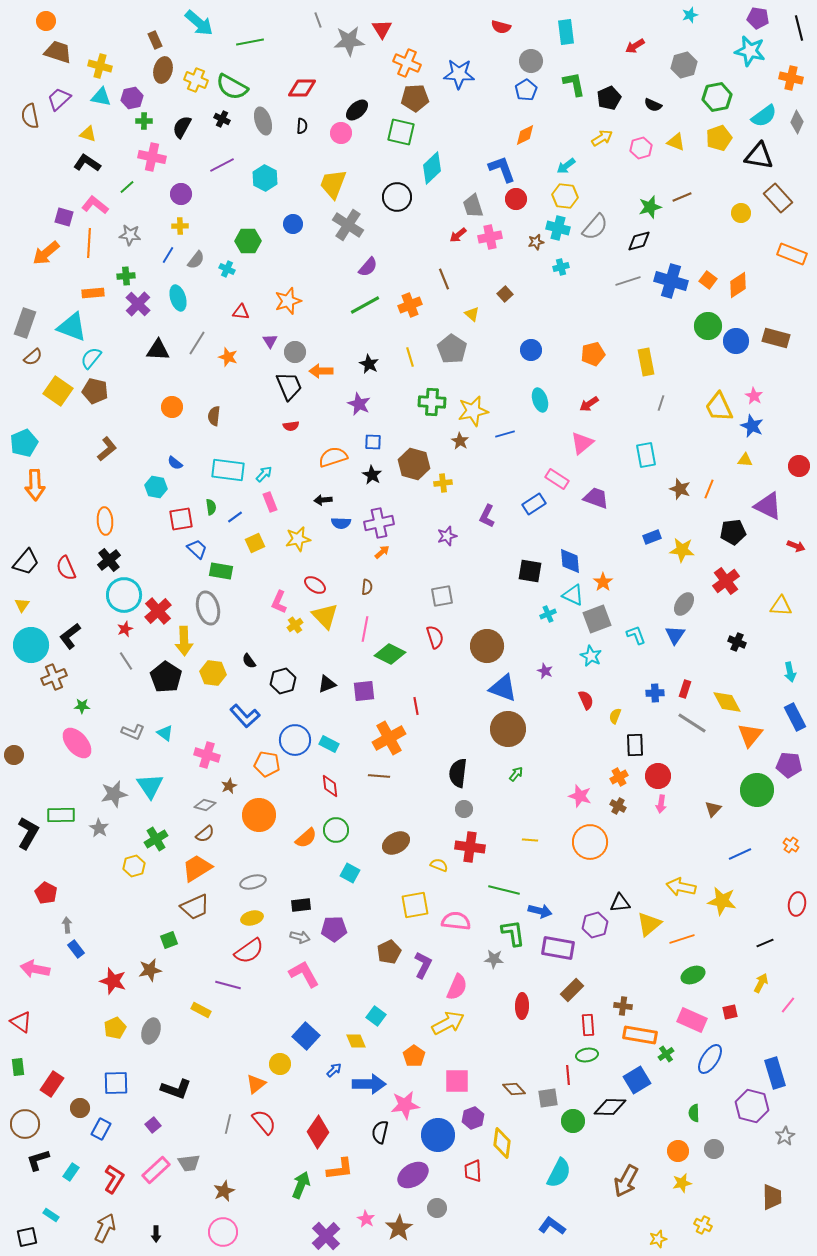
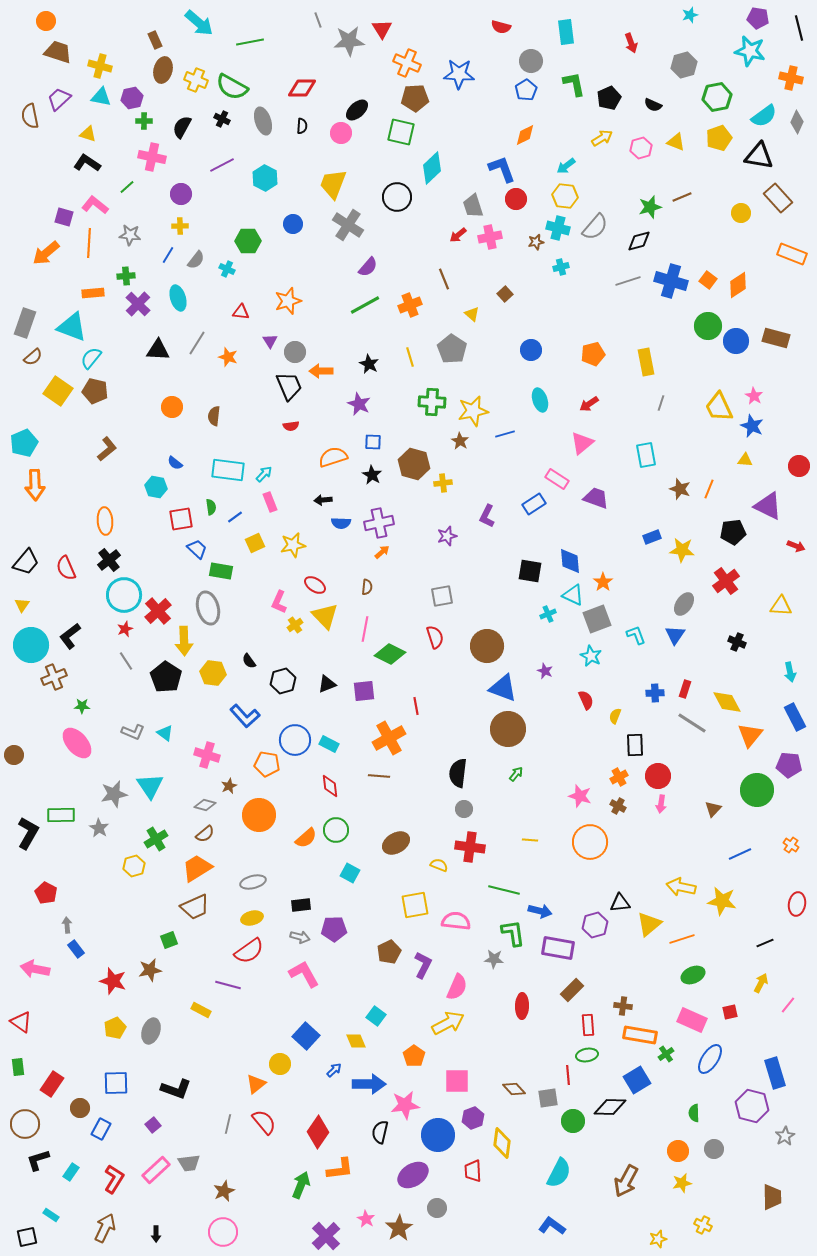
red arrow at (635, 46): moved 4 px left, 3 px up; rotated 78 degrees counterclockwise
yellow star at (298, 539): moved 5 px left, 6 px down
